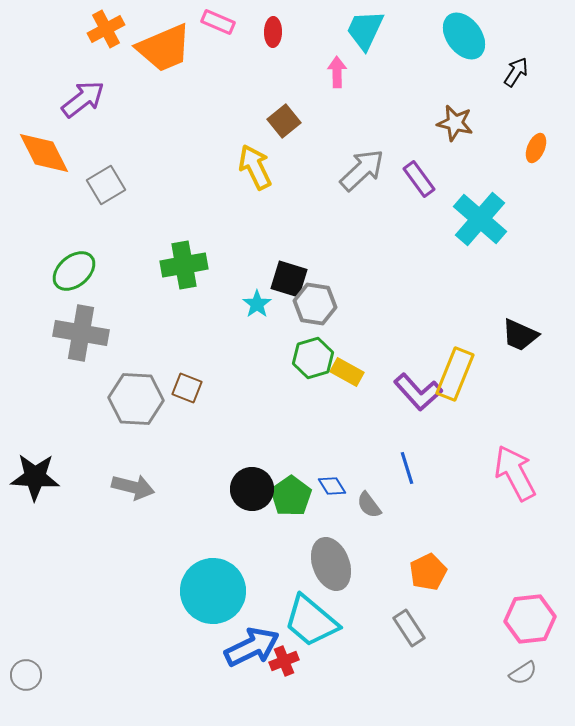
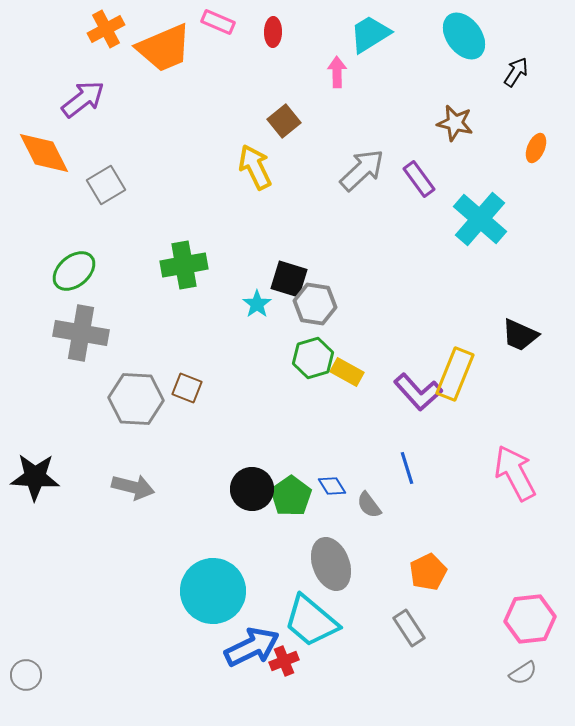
cyan trapezoid at (365, 30): moved 5 px right, 4 px down; rotated 33 degrees clockwise
